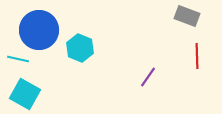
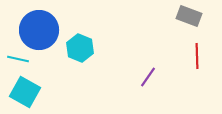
gray rectangle: moved 2 px right
cyan square: moved 2 px up
